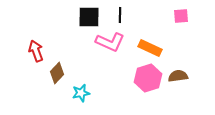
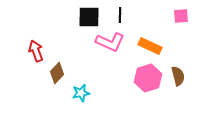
orange rectangle: moved 2 px up
brown semicircle: rotated 84 degrees clockwise
